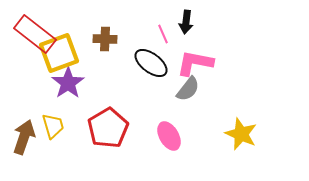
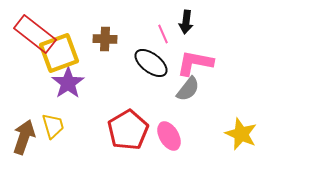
red pentagon: moved 20 px right, 2 px down
